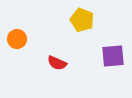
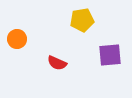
yellow pentagon: rotated 30 degrees counterclockwise
purple square: moved 3 px left, 1 px up
